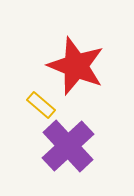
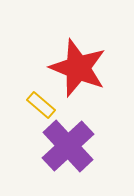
red star: moved 2 px right, 2 px down
